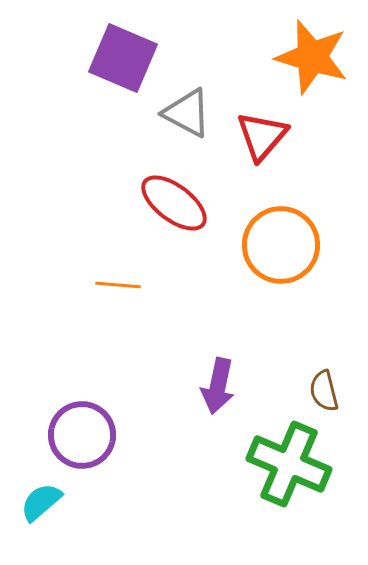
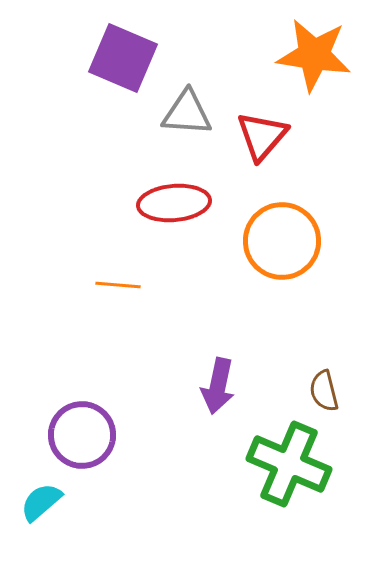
orange star: moved 2 px right, 2 px up; rotated 8 degrees counterclockwise
gray triangle: rotated 24 degrees counterclockwise
red ellipse: rotated 42 degrees counterclockwise
orange circle: moved 1 px right, 4 px up
